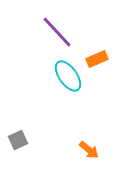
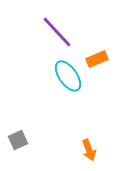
orange arrow: rotated 30 degrees clockwise
